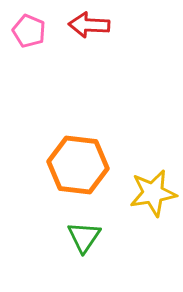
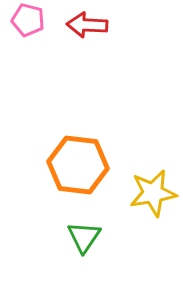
red arrow: moved 2 px left
pink pentagon: moved 1 px left, 11 px up; rotated 8 degrees counterclockwise
